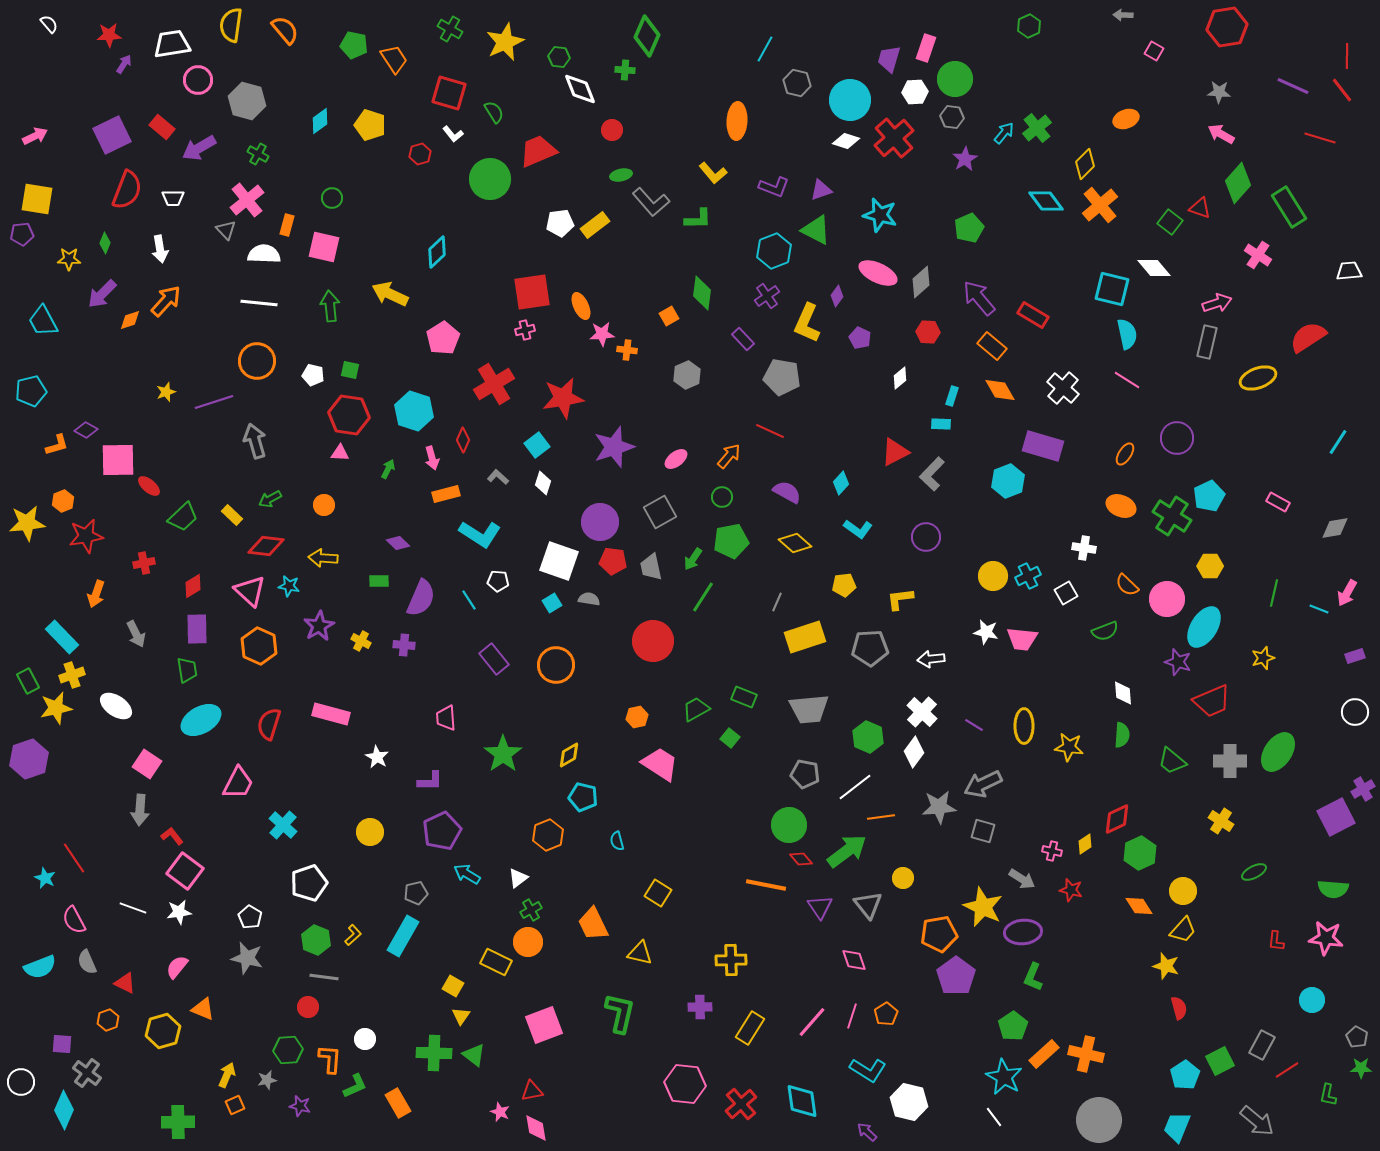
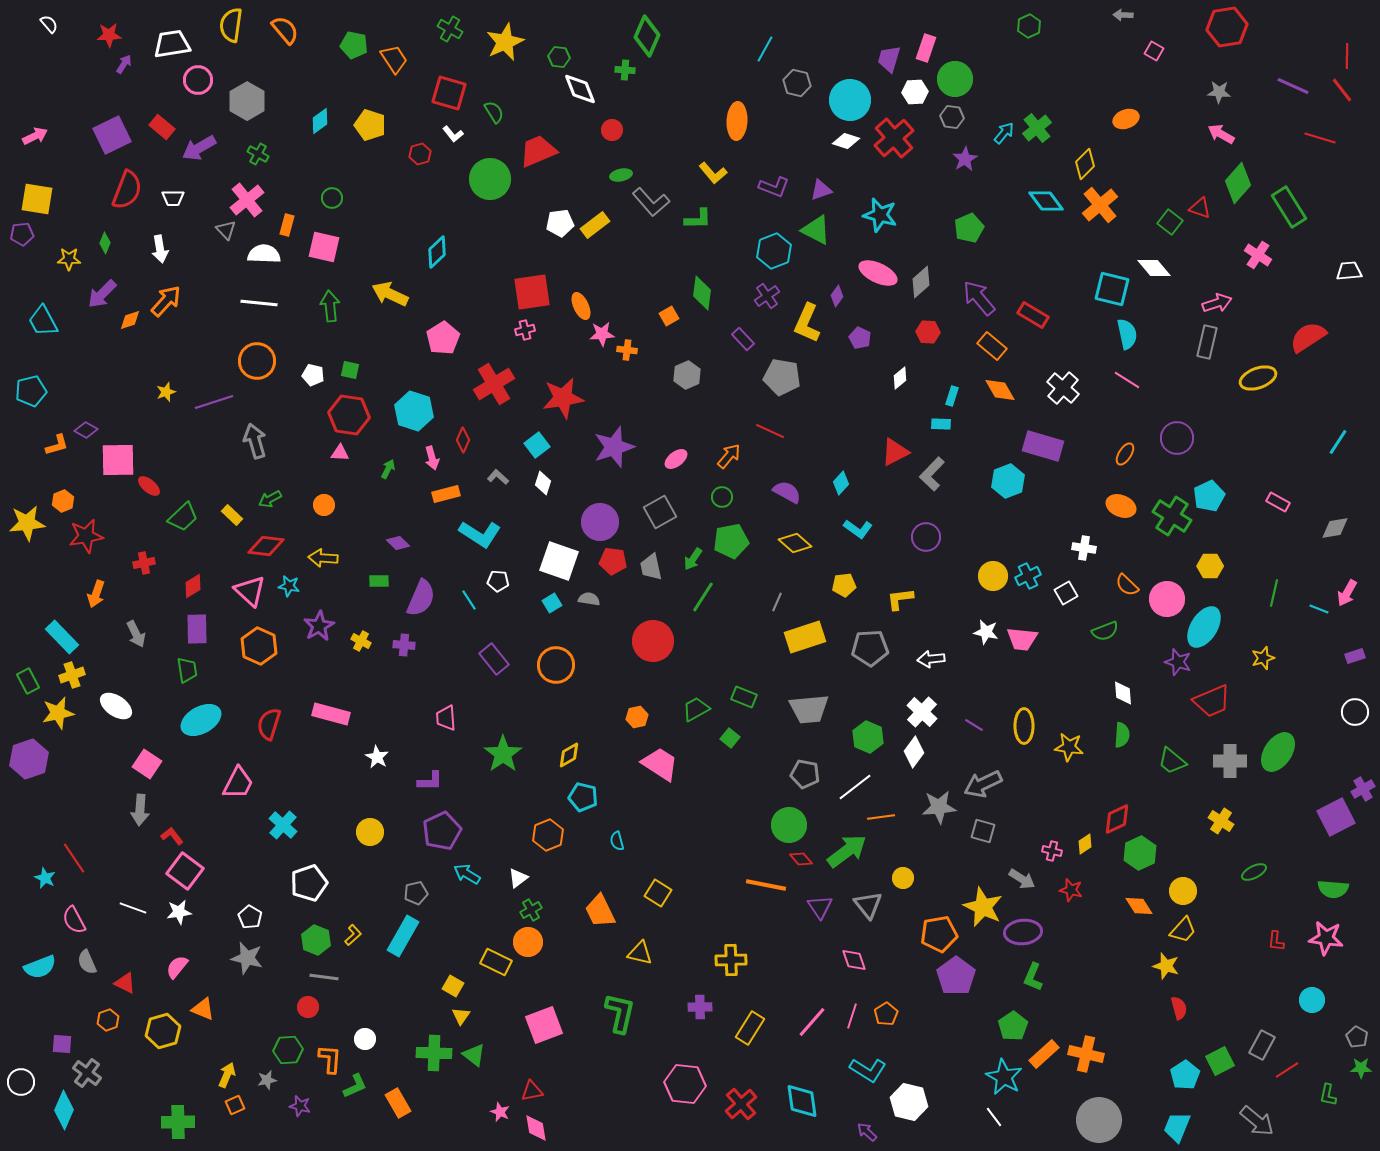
gray hexagon at (247, 101): rotated 15 degrees clockwise
yellow star at (56, 708): moved 2 px right, 5 px down
orange trapezoid at (593, 924): moved 7 px right, 13 px up
